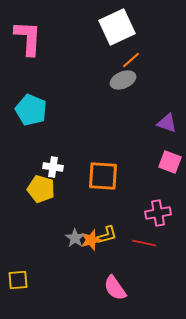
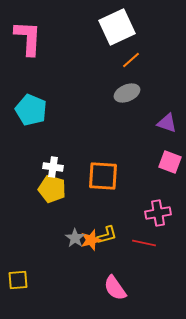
gray ellipse: moved 4 px right, 13 px down
yellow pentagon: moved 11 px right
